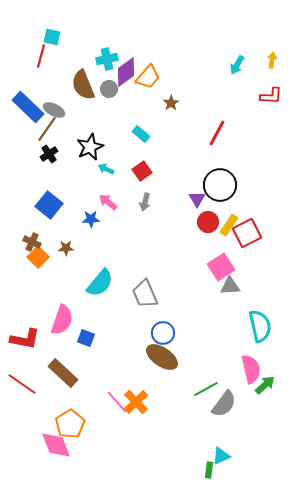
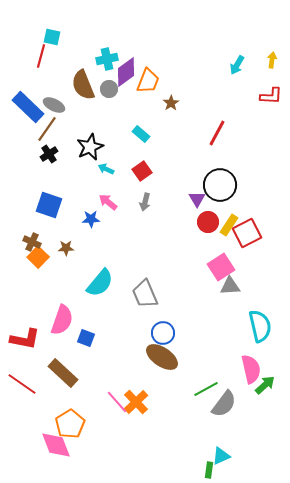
orange trapezoid at (148, 77): moved 4 px down; rotated 20 degrees counterclockwise
gray ellipse at (54, 110): moved 5 px up
blue square at (49, 205): rotated 20 degrees counterclockwise
